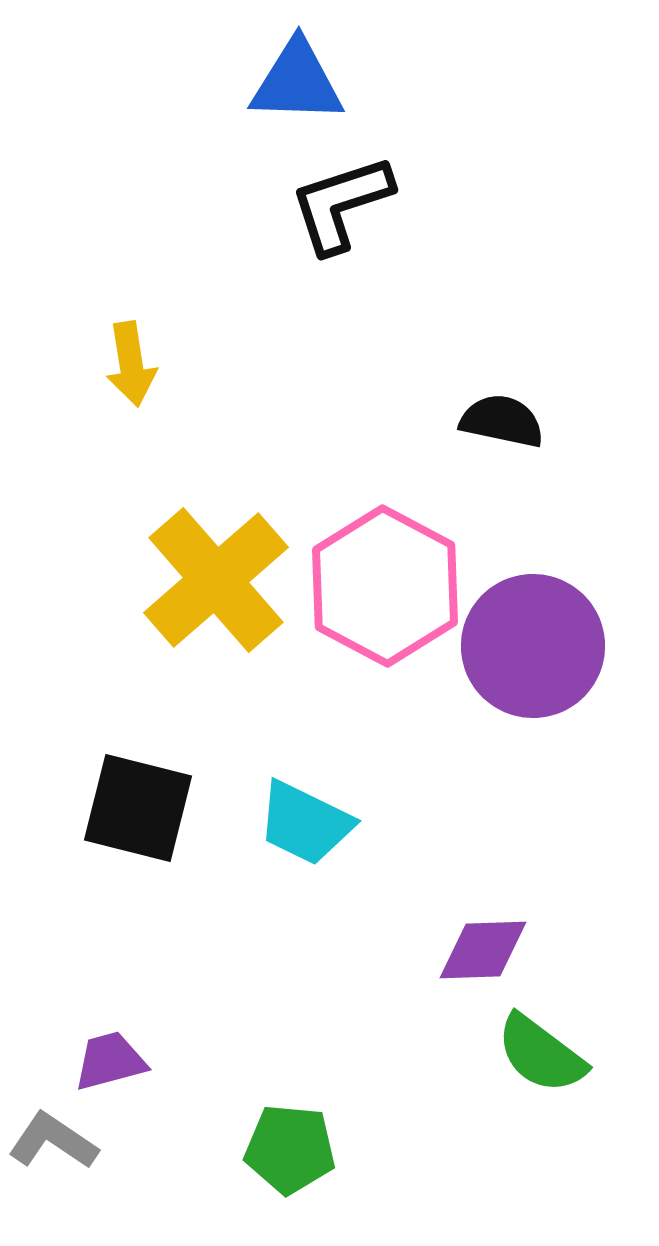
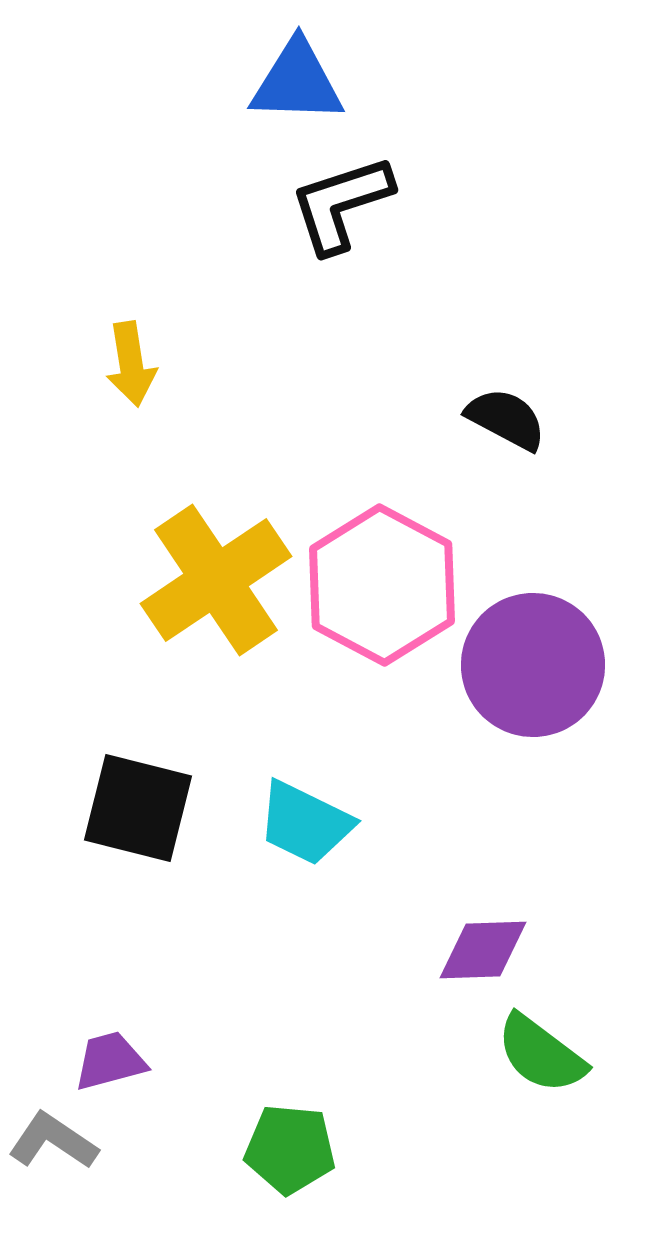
black semicircle: moved 4 px right, 2 px up; rotated 16 degrees clockwise
yellow cross: rotated 7 degrees clockwise
pink hexagon: moved 3 px left, 1 px up
purple circle: moved 19 px down
